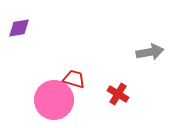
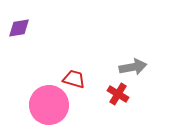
gray arrow: moved 17 px left, 15 px down
pink circle: moved 5 px left, 5 px down
